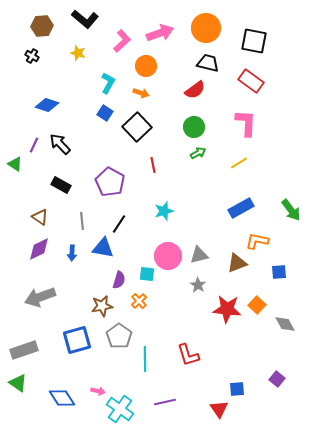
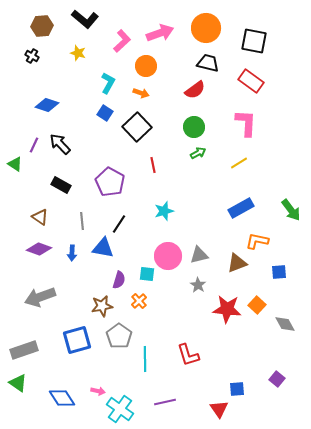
purple diamond at (39, 249): rotated 45 degrees clockwise
